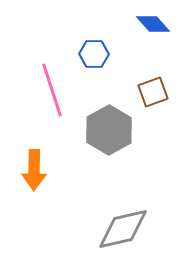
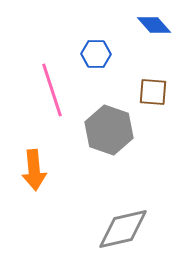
blue diamond: moved 1 px right, 1 px down
blue hexagon: moved 2 px right
brown square: rotated 24 degrees clockwise
gray hexagon: rotated 12 degrees counterclockwise
orange arrow: rotated 6 degrees counterclockwise
